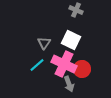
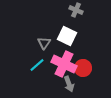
white square: moved 4 px left, 4 px up
red circle: moved 1 px right, 1 px up
